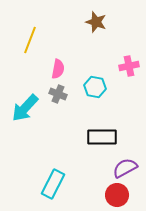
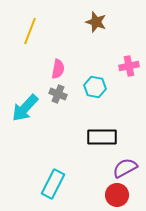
yellow line: moved 9 px up
